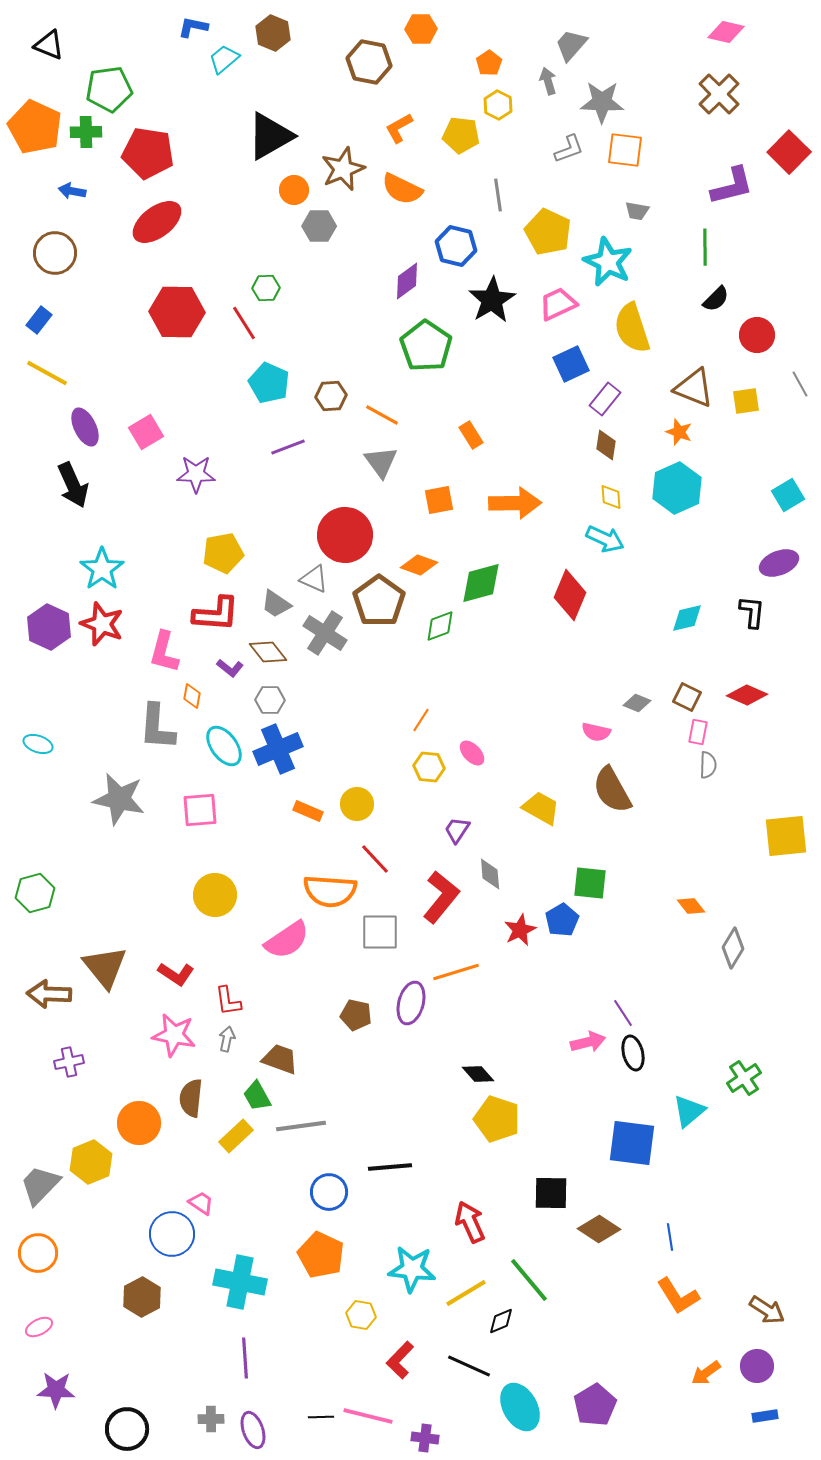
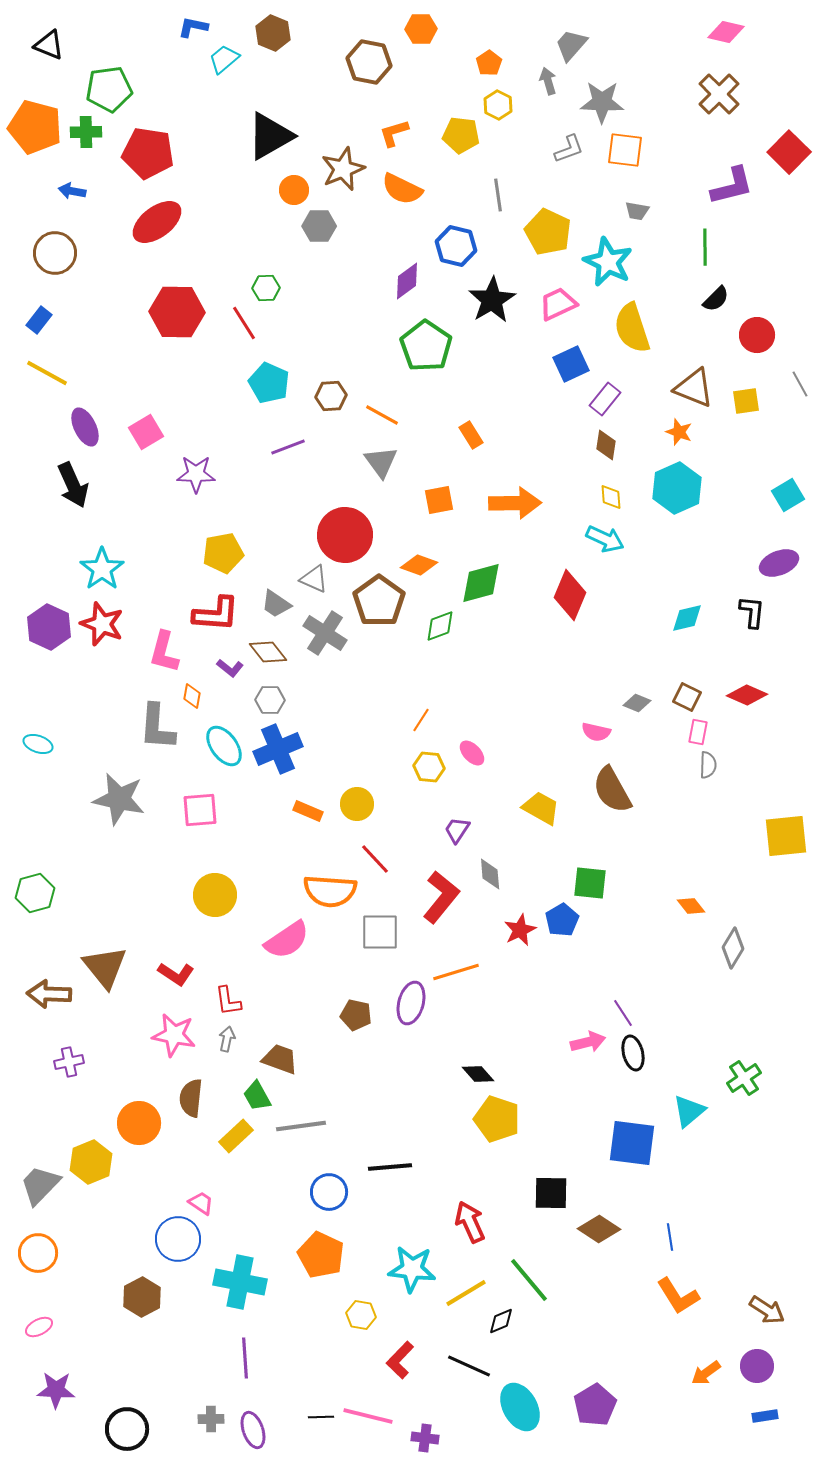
orange pentagon at (35, 127): rotated 10 degrees counterclockwise
orange L-shape at (399, 128): moved 5 px left, 5 px down; rotated 12 degrees clockwise
blue circle at (172, 1234): moved 6 px right, 5 px down
